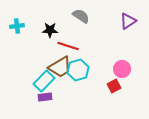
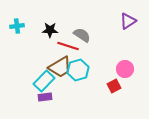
gray semicircle: moved 1 px right, 19 px down
pink circle: moved 3 px right
